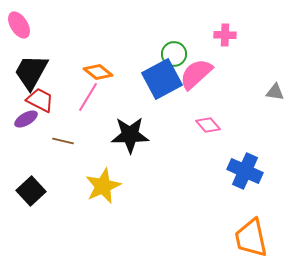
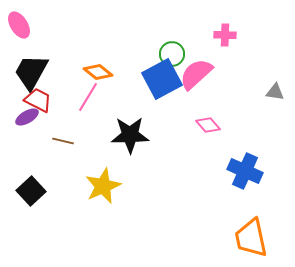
green circle: moved 2 px left
red trapezoid: moved 2 px left
purple ellipse: moved 1 px right, 2 px up
